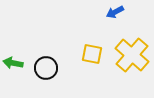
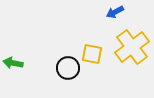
yellow cross: moved 8 px up; rotated 12 degrees clockwise
black circle: moved 22 px right
